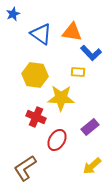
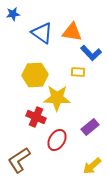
blue star: rotated 16 degrees clockwise
blue triangle: moved 1 px right, 1 px up
yellow hexagon: rotated 10 degrees counterclockwise
yellow star: moved 4 px left
brown L-shape: moved 6 px left, 8 px up
